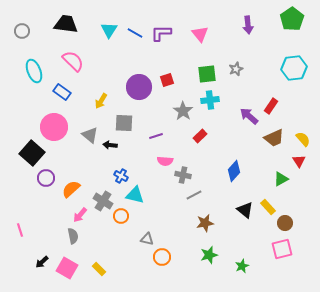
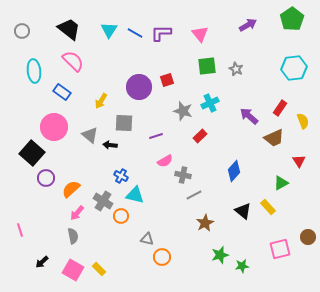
black trapezoid at (66, 24): moved 3 px right, 5 px down; rotated 30 degrees clockwise
purple arrow at (248, 25): rotated 114 degrees counterclockwise
gray star at (236, 69): rotated 24 degrees counterclockwise
cyan ellipse at (34, 71): rotated 15 degrees clockwise
green square at (207, 74): moved 8 px up
cyan cross at (210, 100): moved 3 px down; rotated 18 degrees counterclockwise
red rectangle at (271, 106): moved 9 px right, 2 px down
gray star at (183, 111): rotated 18 degrees counterclockwise
yellow semicircle at (303, 139): moved 18 px up; rotated 21 degrees clockwise
pink semicircle at (165, 161): rotated 35 degrees counterclockwise
green triangle at (281, 179): moved 4 px down
black triangle at (245, 210): moved 2 px left, 1 px down
pink arrow at (80, 215): moved 3 px left, 2 px up
brown star at (205, 223): rotated 18 degrees counterclockwise
brown circle at (285, 223): moved 23 px right, 14 px down
pink square at (282, 249): moved 2 px left
green star at (209, 255): moved 11 px right
green star at (242, 266): rotated 16 degrees clockwise
pink square at (67, 268): moved 6 px right, 2 px down
